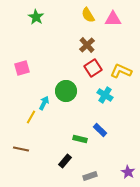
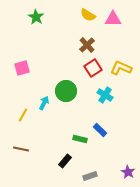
yellow semicircle: rotated 28 degrees counterclockwise
yellow L-shape: moved 3 px up
yellow line: moved 8 px left, 2 px up
